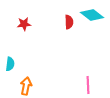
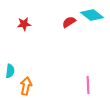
red semicircle: rotated 120 degrees counterclockwise
cyan semicircle: moved 7 px down
